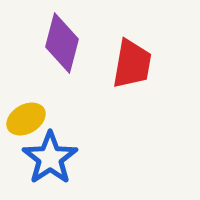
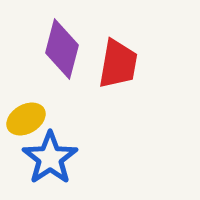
purple diamond: moved 6 px down
red trapezoid: moved 14 px left
